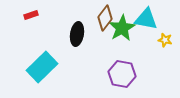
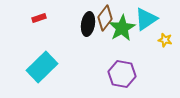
red rectangle: moved 8 px right, 3 px down
cyan triangle: rotated 45 degrees counterclockwise
black ellipse: moved 11 px right, 10 px up
